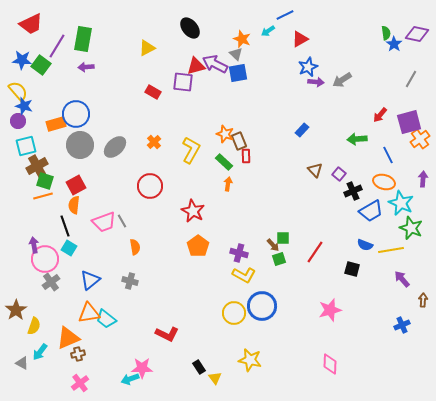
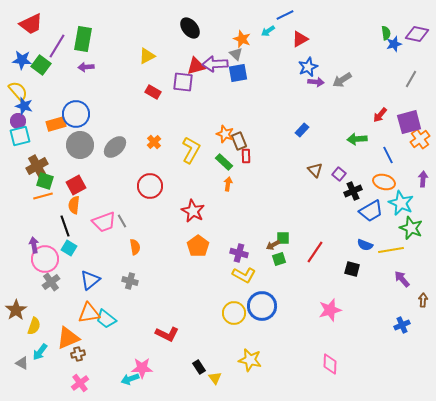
blue star at (394, 44): rotated 21 degrees clockwise
yellow triangle at (147, 48): moved 8 px down
purple arrow at (215, 64): rotated 30 degrees counterclockwise
cyan square at (26, 146): moved 6 px left, 10 px up
brown arrow at (273, 245): rotated 104 degrees clockwise
